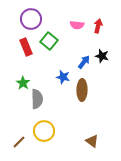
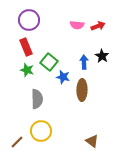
purple circle: moved 2 px left, 1 px down
red arrow: rotated 56 degrees clockwise
green square: moved 21 px down
black star: rotated 16 degrees clockwise
blue arrow: rotated 40 degrees counterclockwise
green star: moved 4 px right, 13 px up; rotated 16 degrees counterclockwise
yellow circle: moved 3 px left
brown line: moved 2 px left
